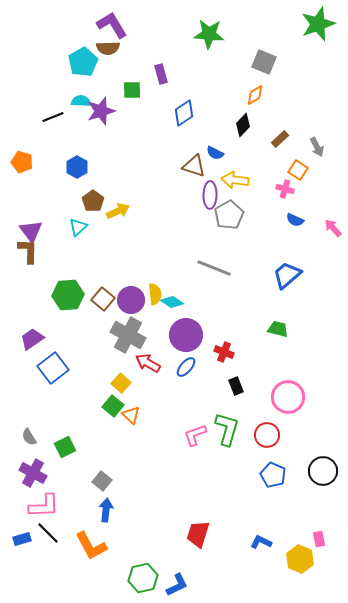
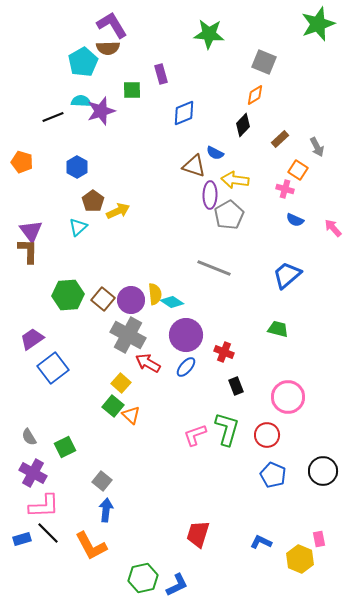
blue diamond at (184, 113): rotated 12 degrees clockwise
